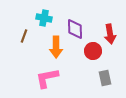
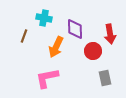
orange arrow: rotated 25 degrees clockwise
